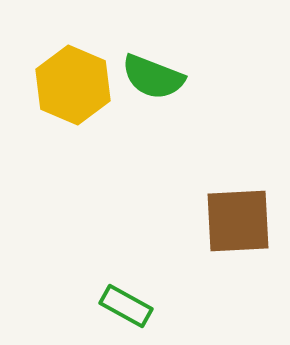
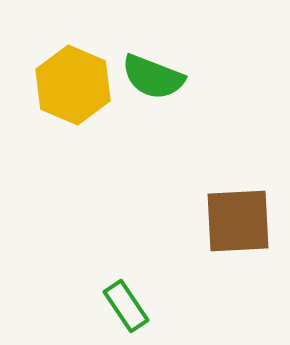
green rectangle: rotated 27 degrees clockwise
